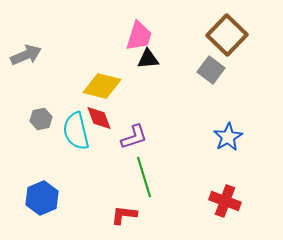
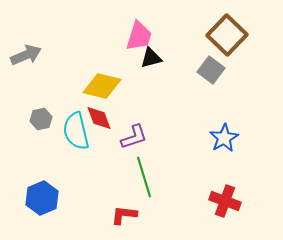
black triangle: moved 3 px right, 1 px up; rotated 10 degrees counterclockwise
blue star: moved 4 px left, 1 px down
